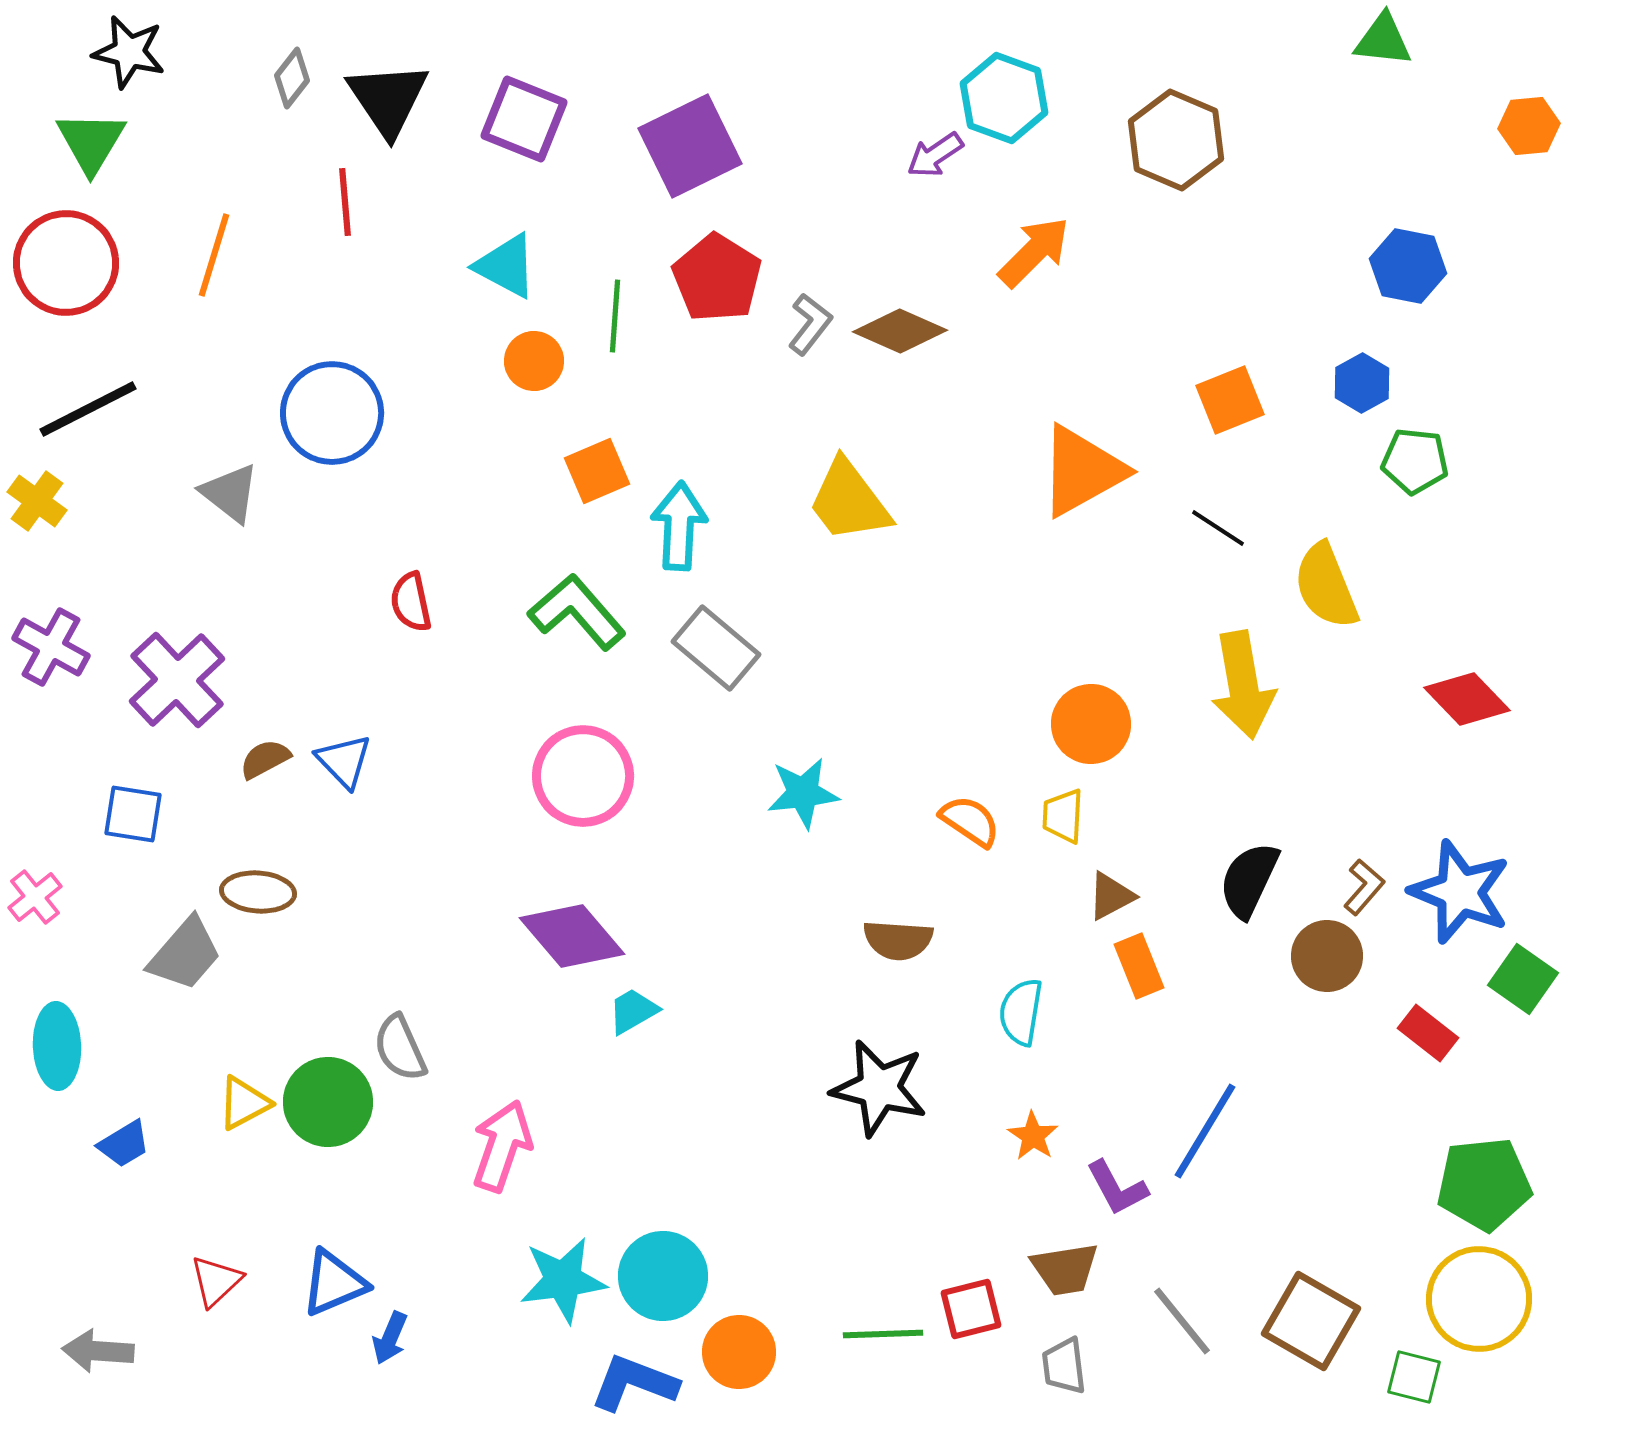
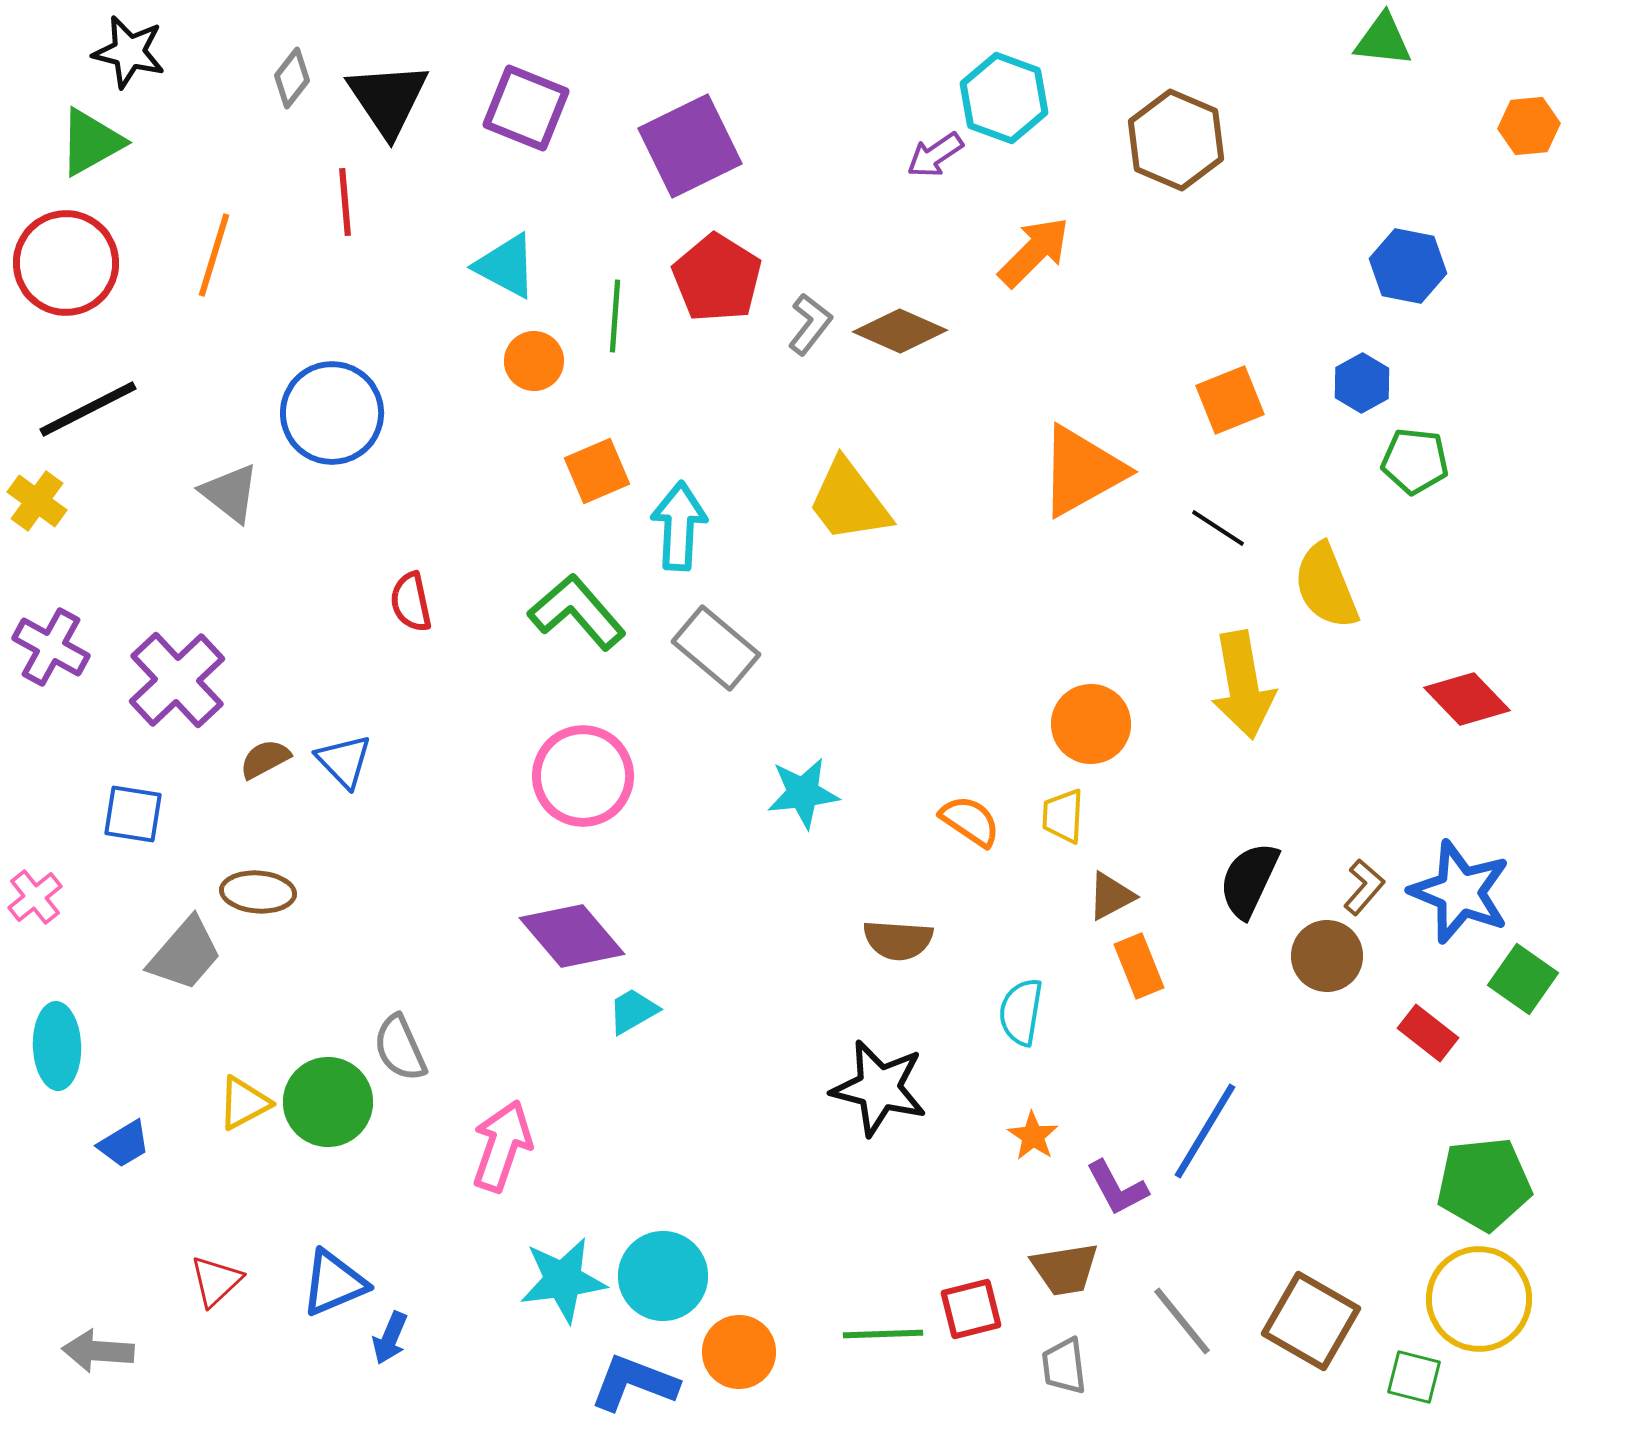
purple square at (524, 119): moved 2 px right, 11 px up
green triangle at (91, 142): rotated 30 degrees clockwise
